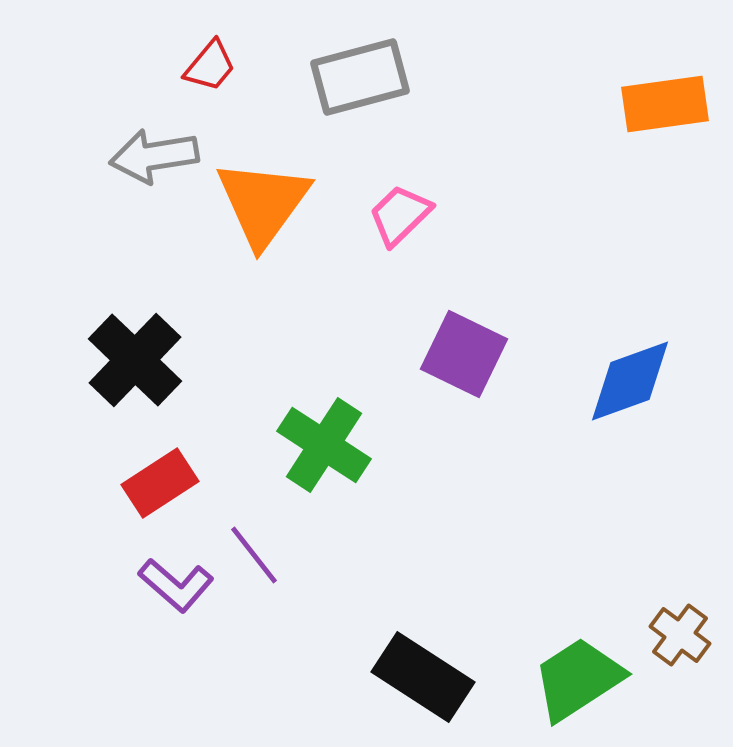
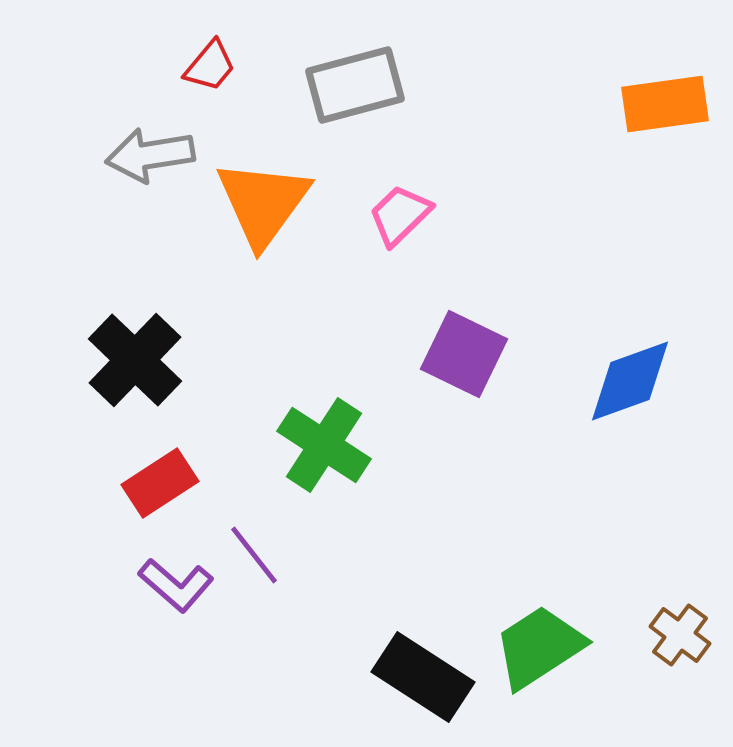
gray rectangle: moved 5 px left, 8 px down
gray arrow: moved 4 px left, 1 px up
green trapezoid: moved 39 px left, 32 px up
